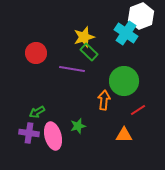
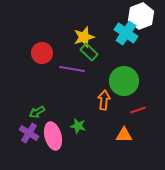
red circle: moved 6 px right
red line: rotated 14 degrees clockwise
green star: rotated 28 degrees clockwise
purple cross: rotated 24 degrees clockwise
